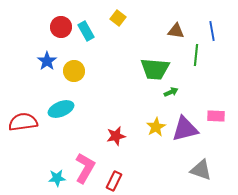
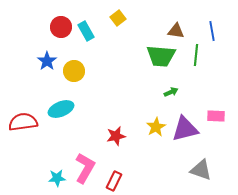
yellow square: rotated 14 degrees clockwise
green trapezoid: moved 6 px right, 13 px up
